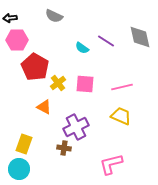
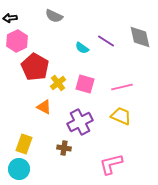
pink hexagon: moved 1 px down; rotated 25 degrees counterclockwise
pink square: rotated 12 degrees clockwise
purple cross: moved 4 px right, 5 px up
